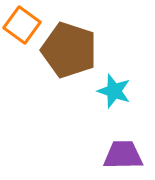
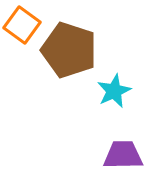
cyan star: rotated 28 degrees clockwise
